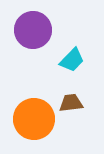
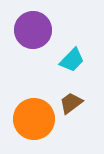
brown trapezoid: rotated 30 degrees counterclockwise
